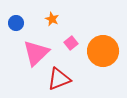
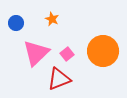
pink square: moved 4 px left, 11 px down
